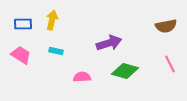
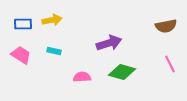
yellow arrow: rotated 66 degrees clockwise
cyan rectangle: moved 2 px left
green diamond: moved 3 px left, 1 px down
